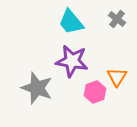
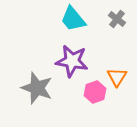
cyan trapezoid: moved 2 px right, 3 px up
